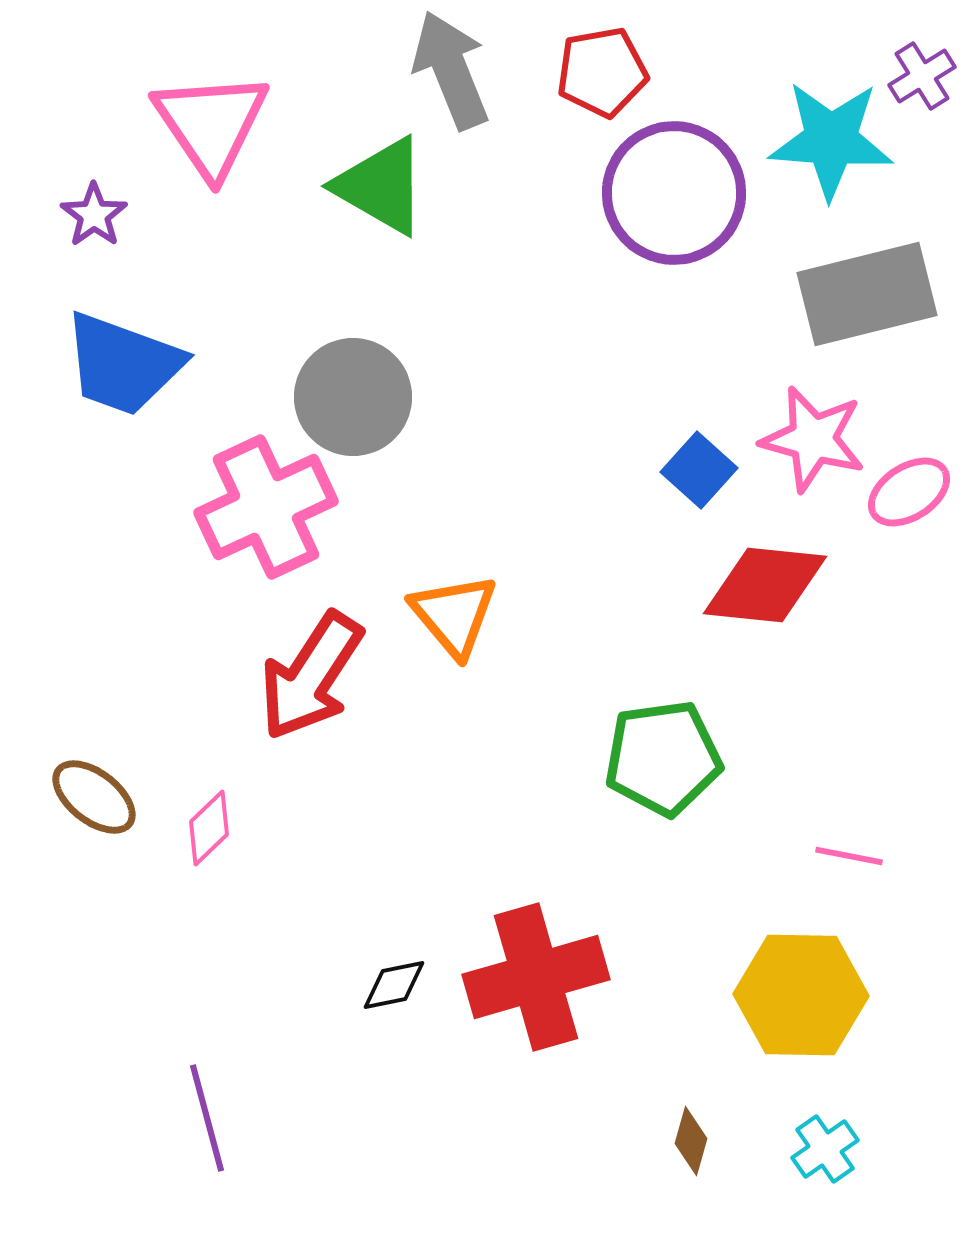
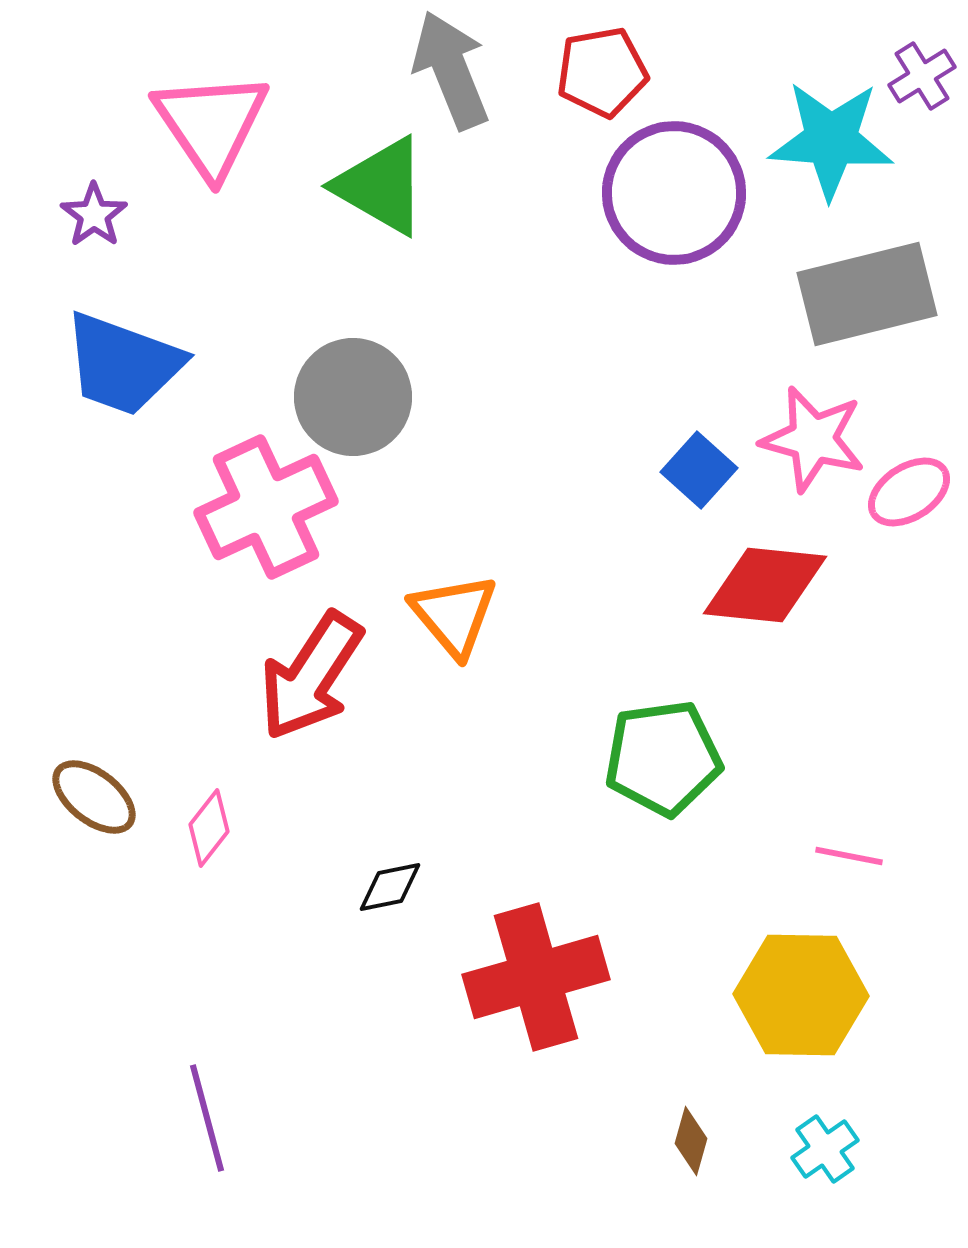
pink diamond: rotated 8 degrees counterclockwise
black diamond: moved 4 px left, 98 px up
